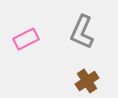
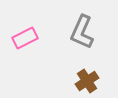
pink rectangle: moved 1 px left, 1 px up
